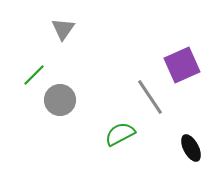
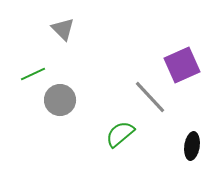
gray triangle: rotated 20 degrees counterclockwise
green line: moved 1 px left, 1 px up; rotated 20 degrees clockwise
gray line: rotated 9 degrees counterclockwise
green semicircle: rotated 12 degrees counterclockwise
black ellipse: moved 1 px right, 2 px up; rotated 36 degrees clockwise
